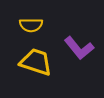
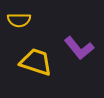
yellow semicircle: moved 12 px left, 5 px up
